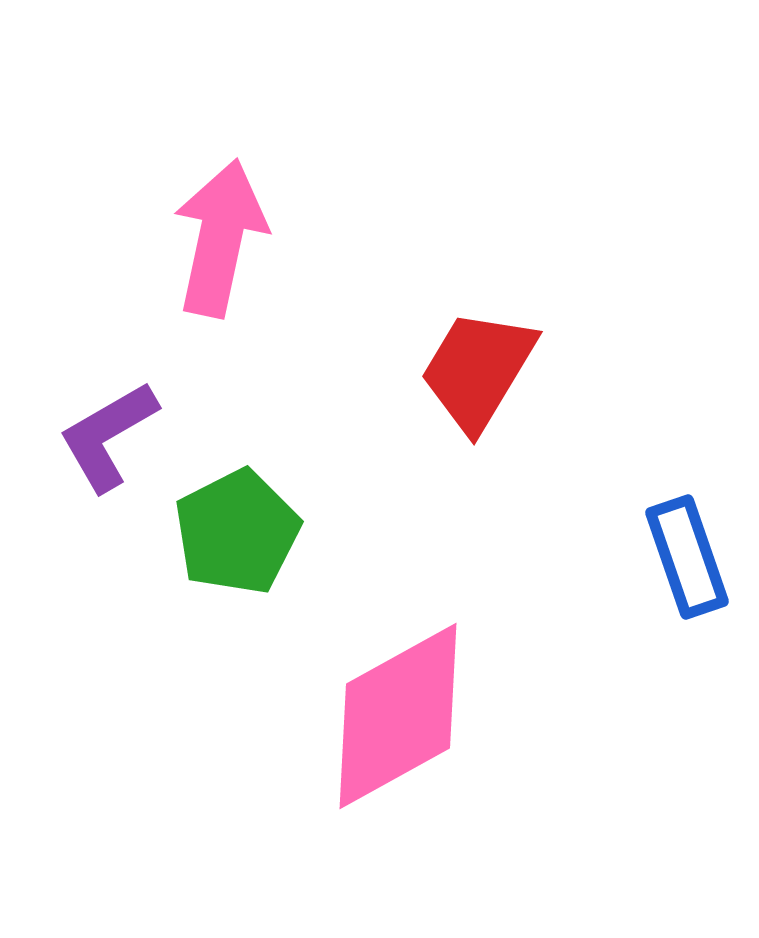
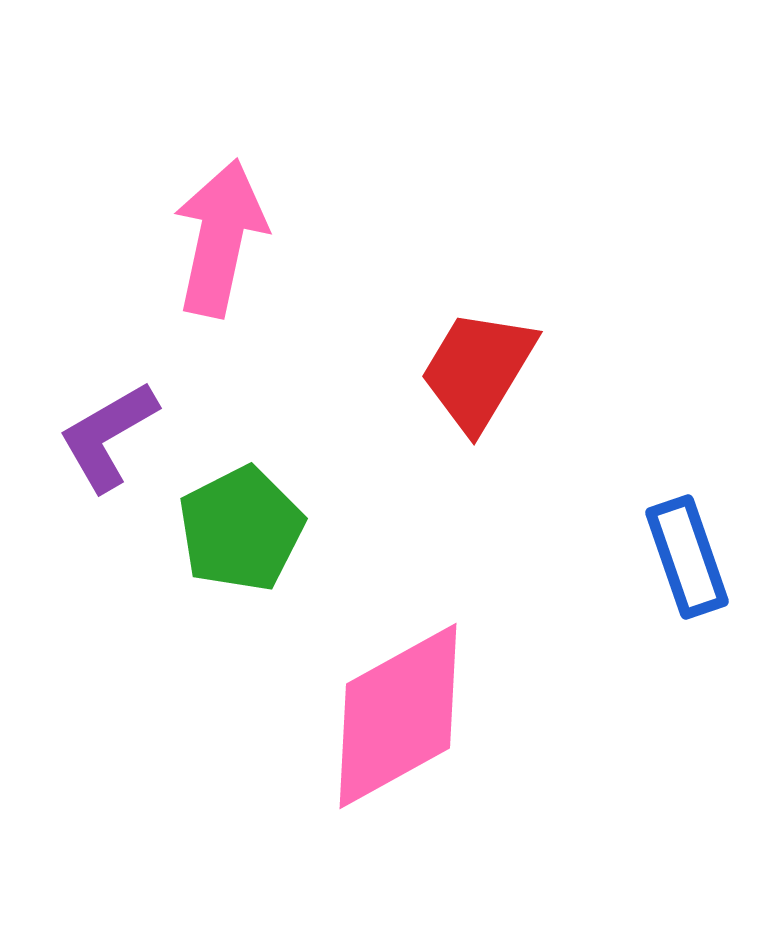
green pentagon: moved 4 px right, 3 px up
